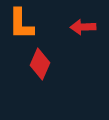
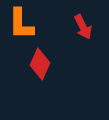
red arrow: rotated 115 degrees counterclockwise
